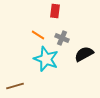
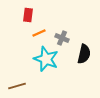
red rectangle: moved 27 px left, 4 px down
orange line: moved 1 px right, 2 px up; rotated 56 degrees counterclockwise
black semicircle: rotated 132 degrees clockwise
brown line: moved 2 px right
